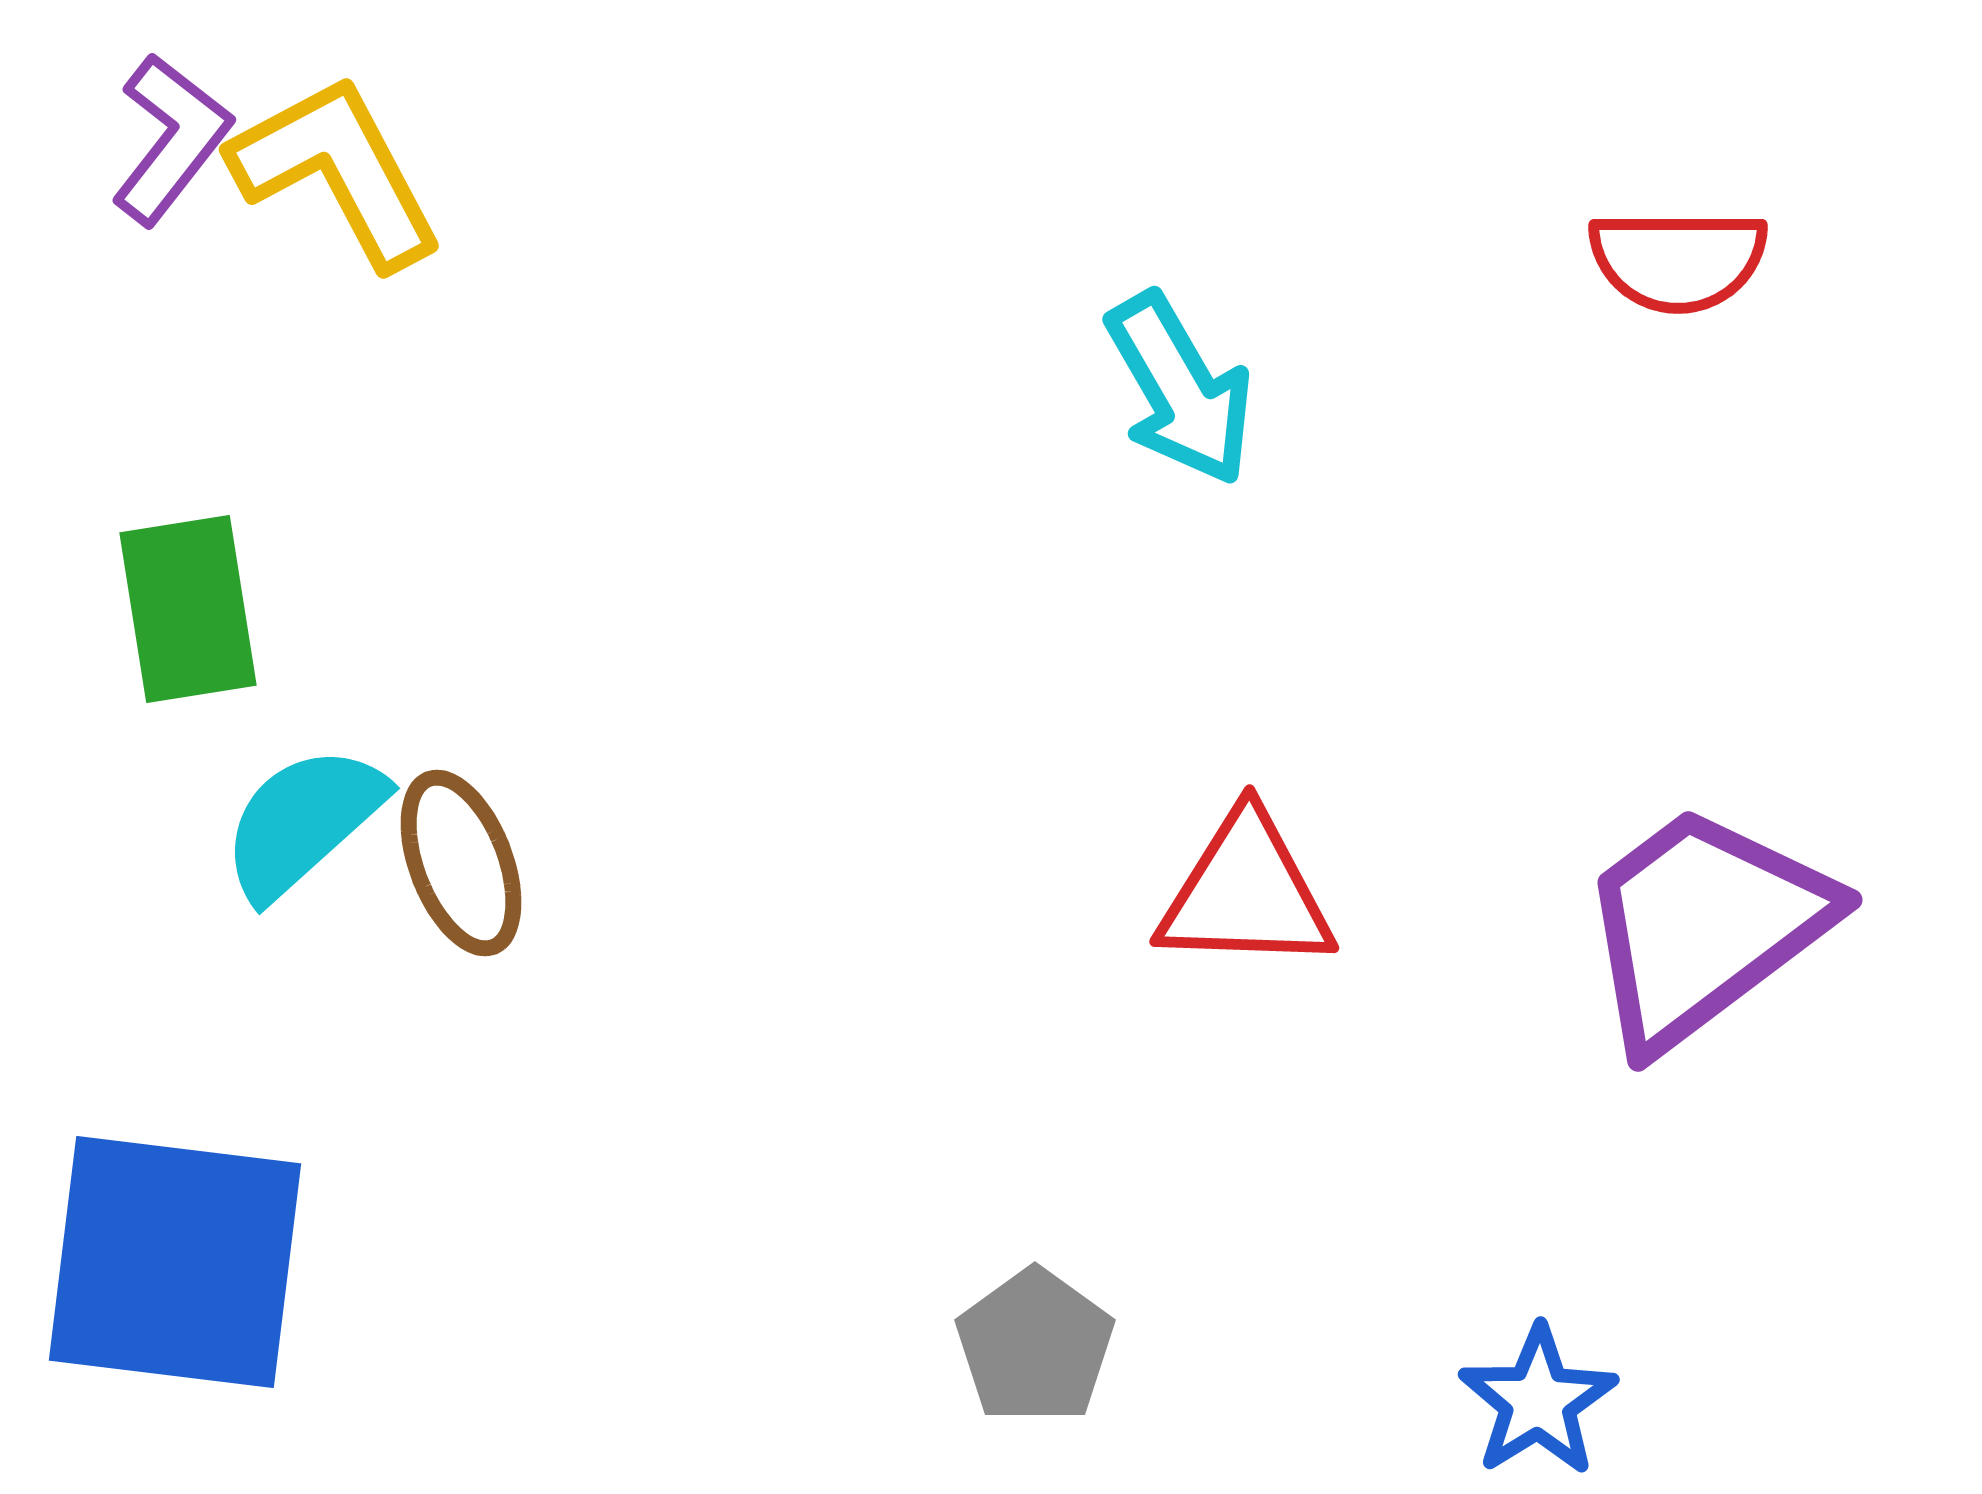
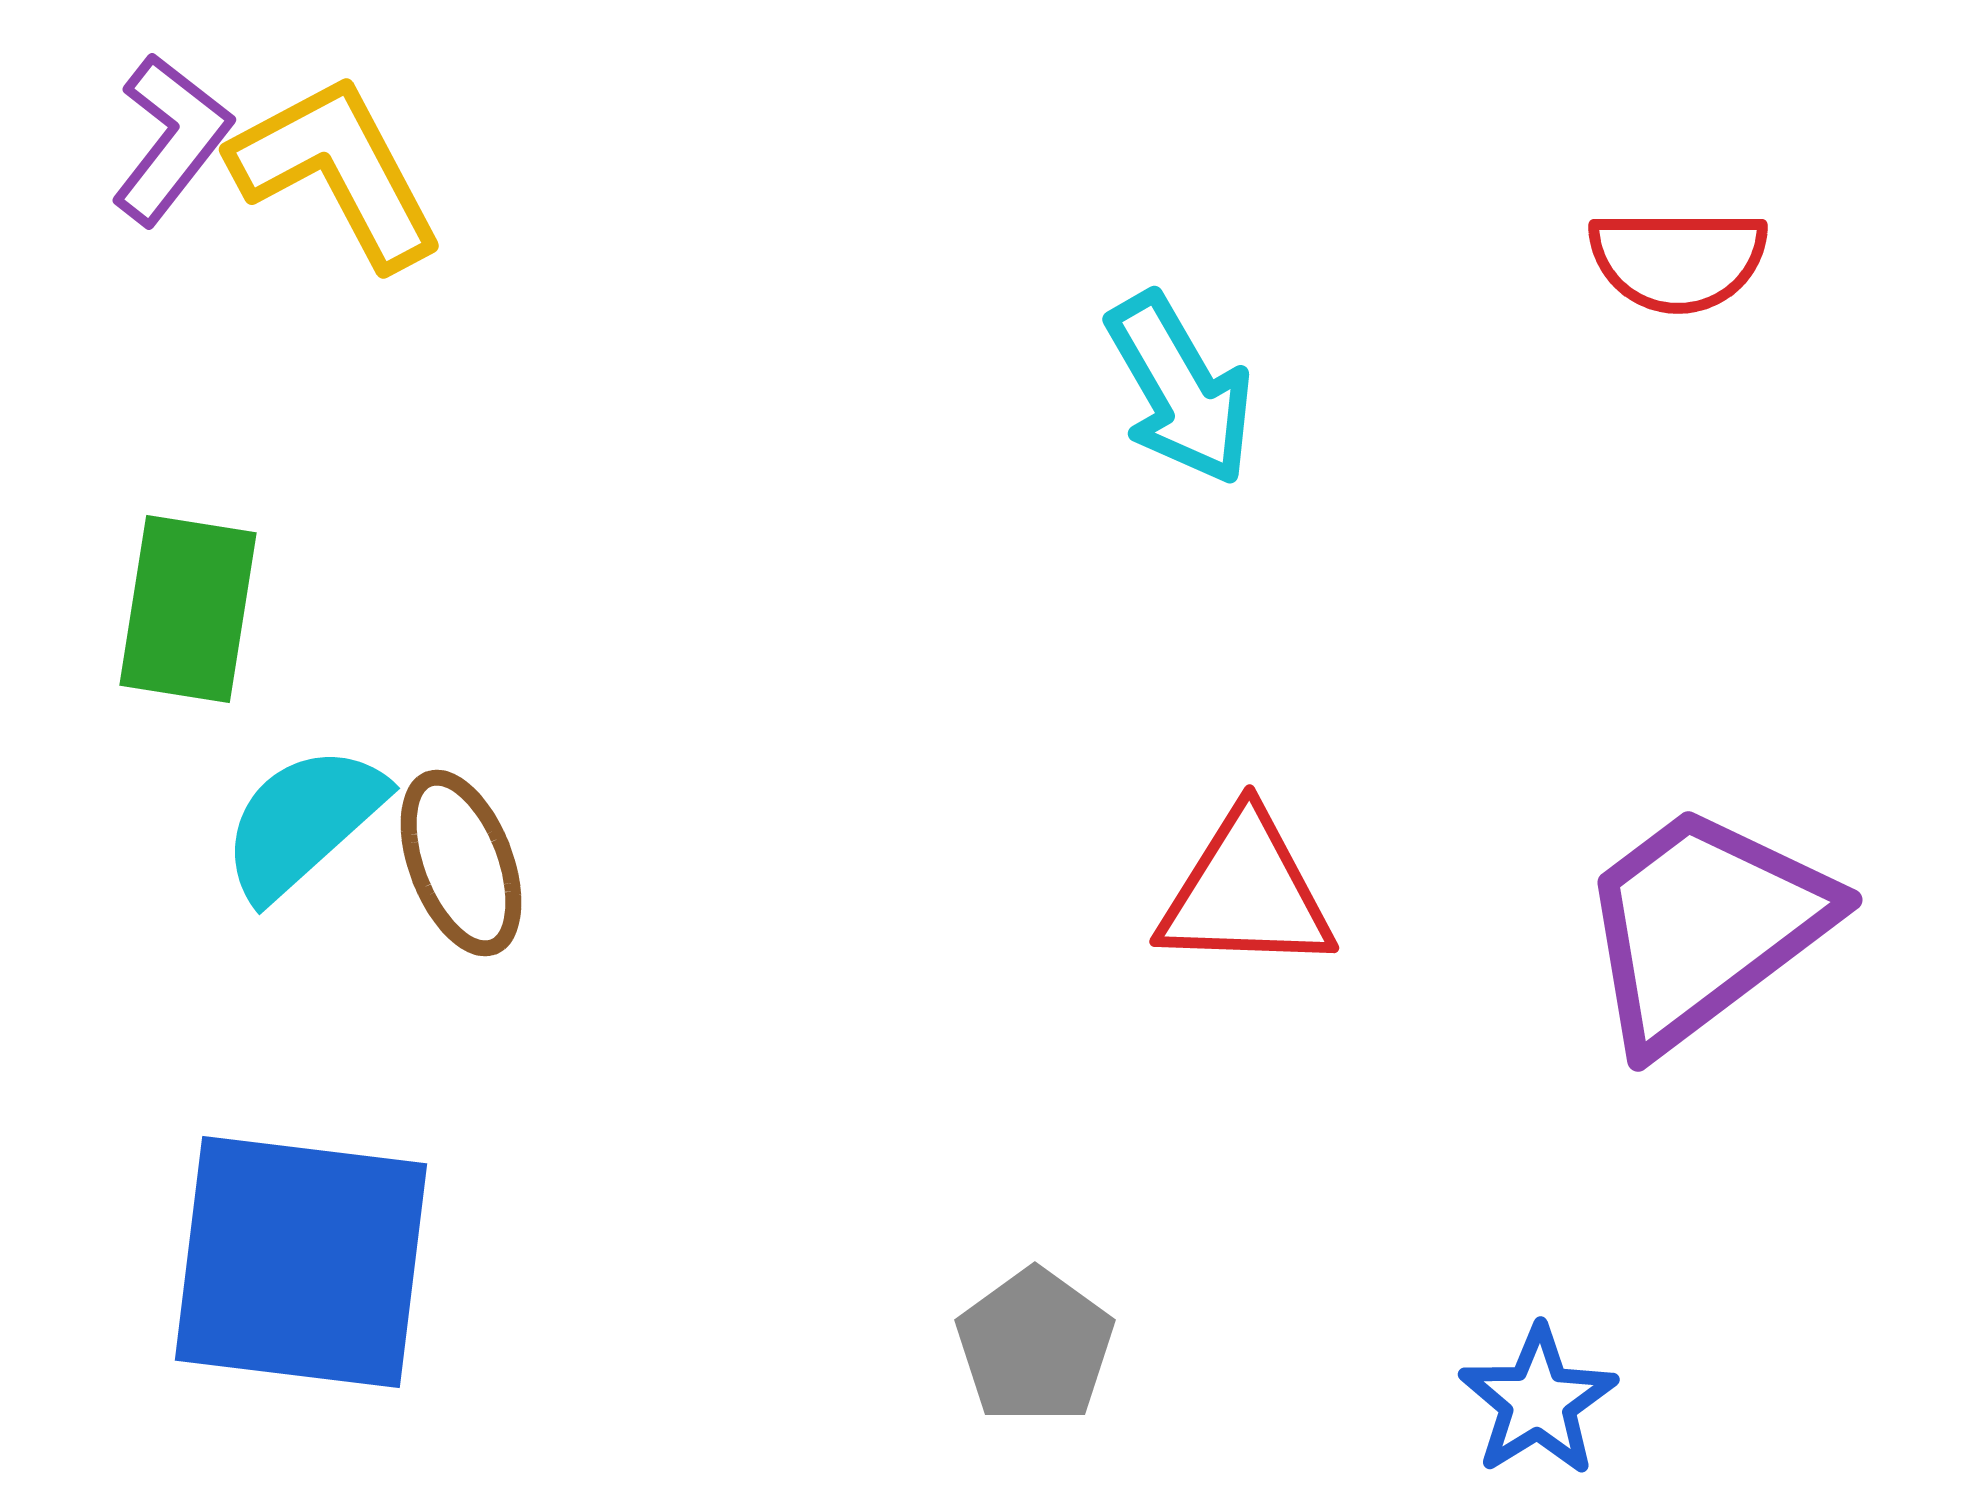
green rectangle: rotated 18 degrees clockwise
blue square: moved 126 px right
